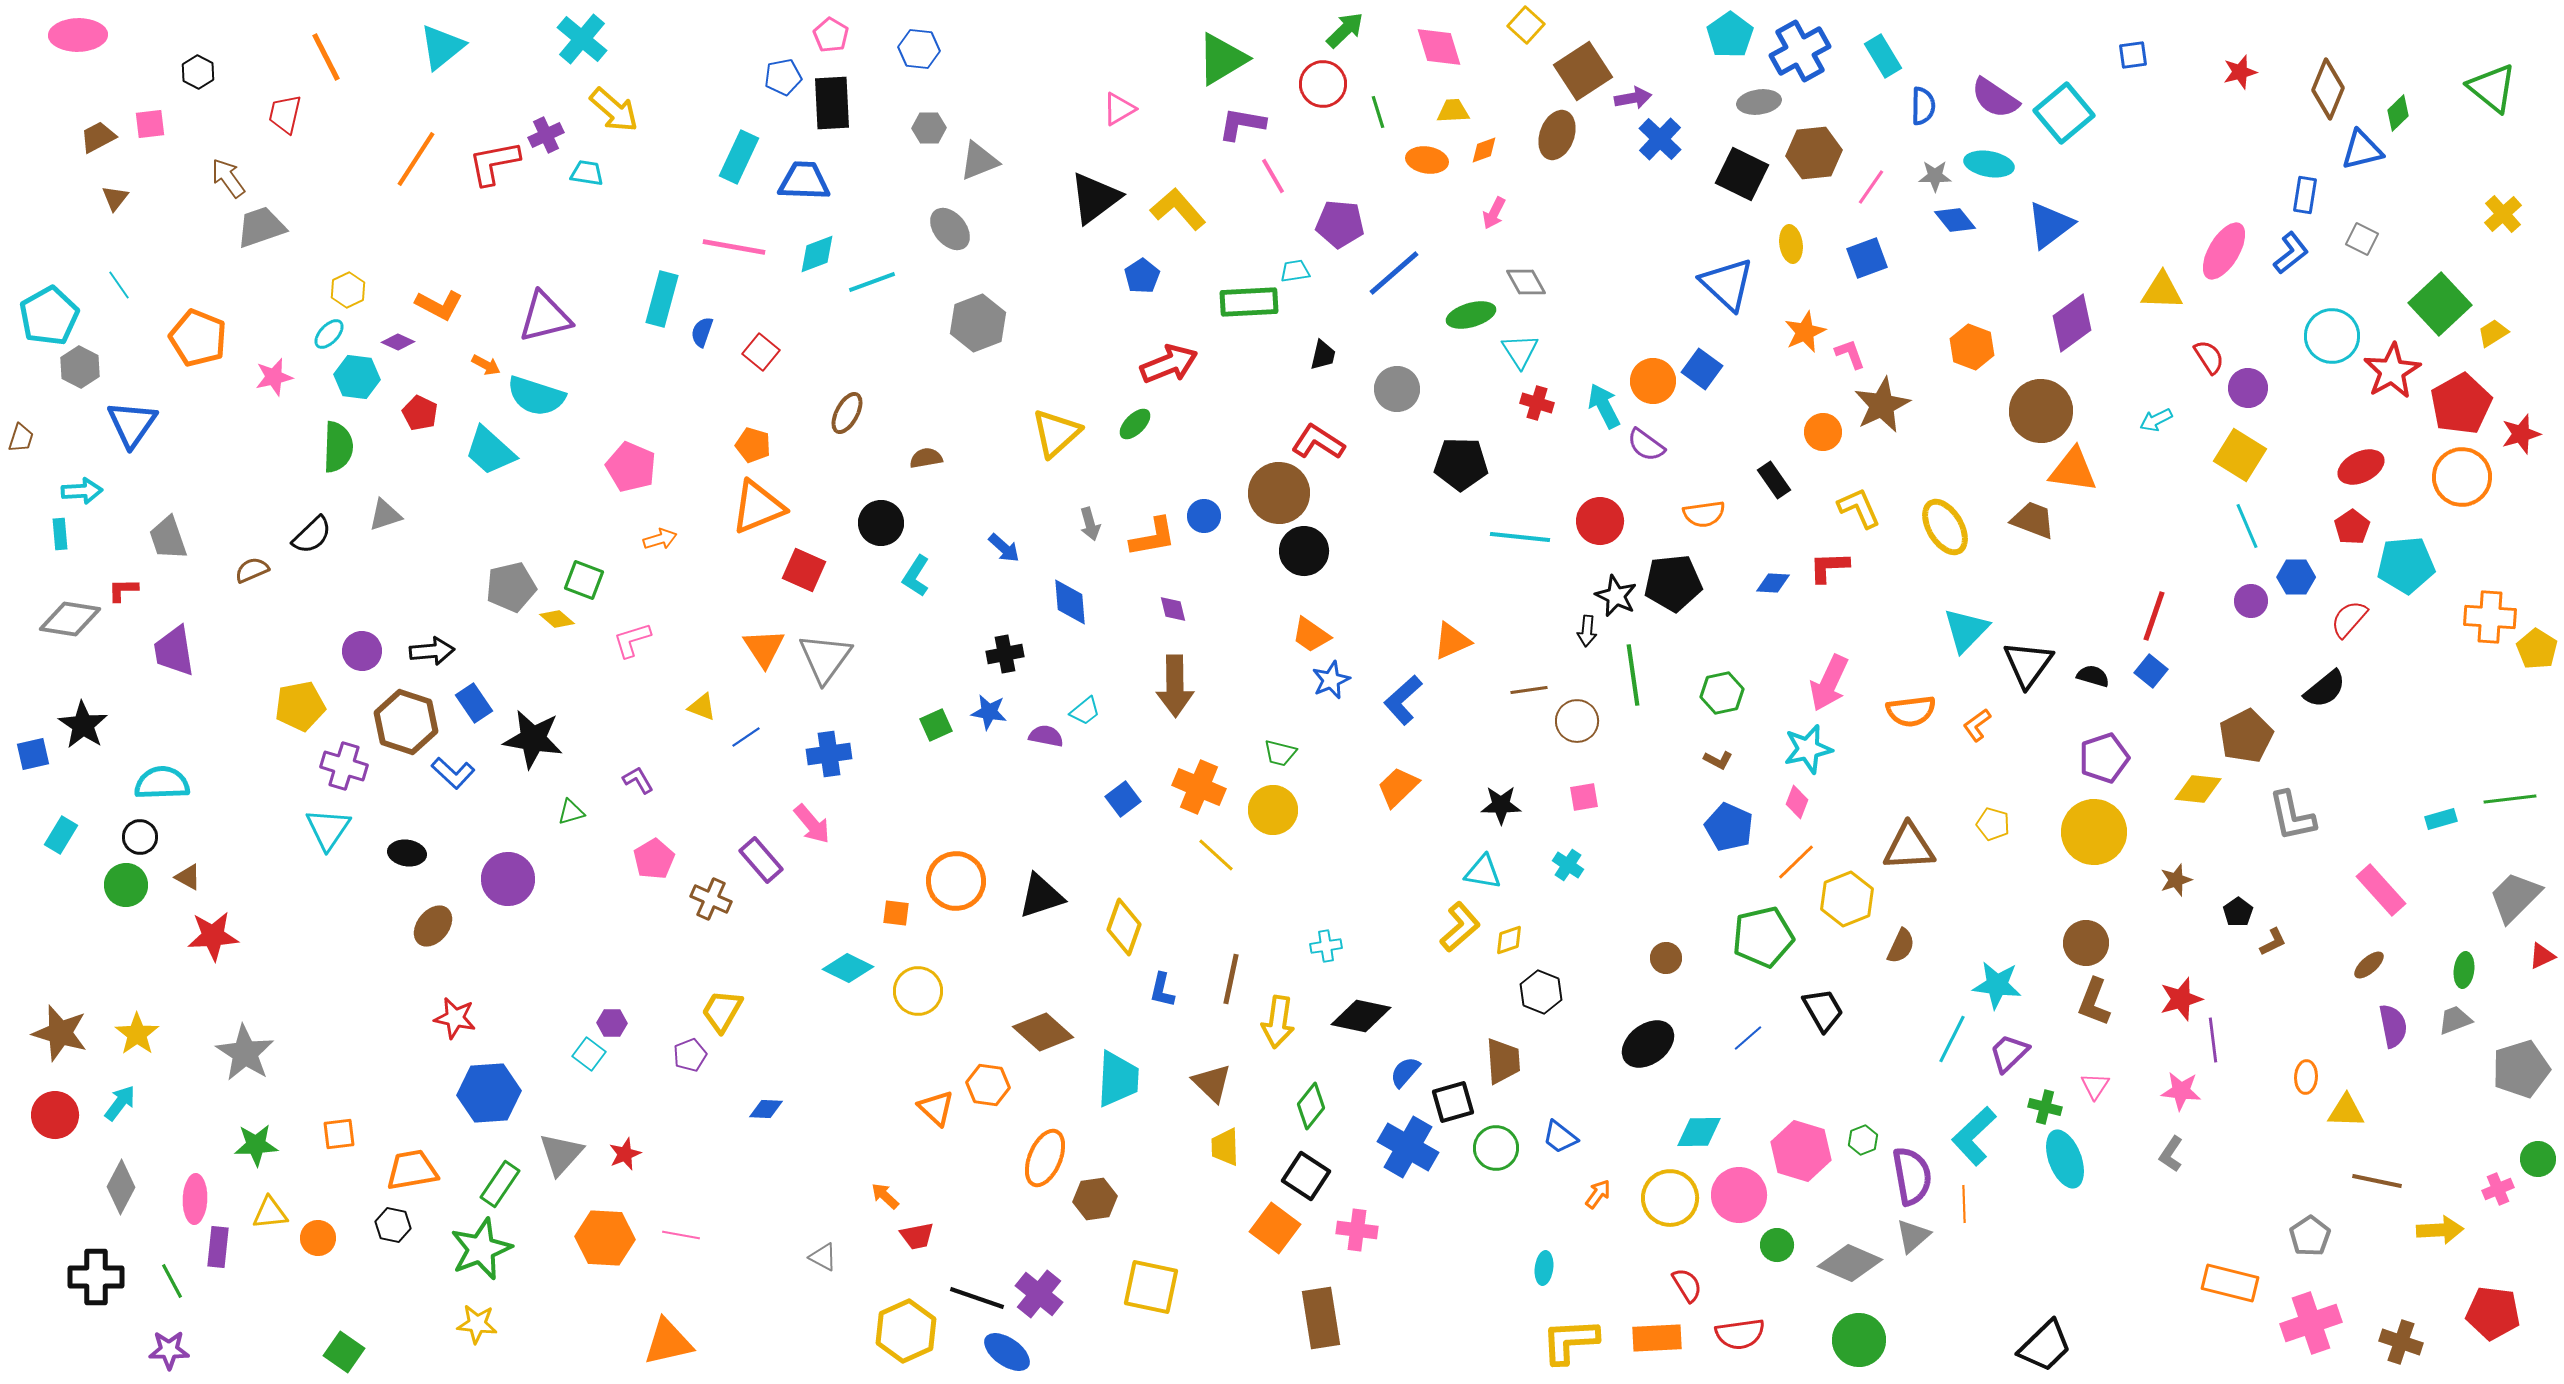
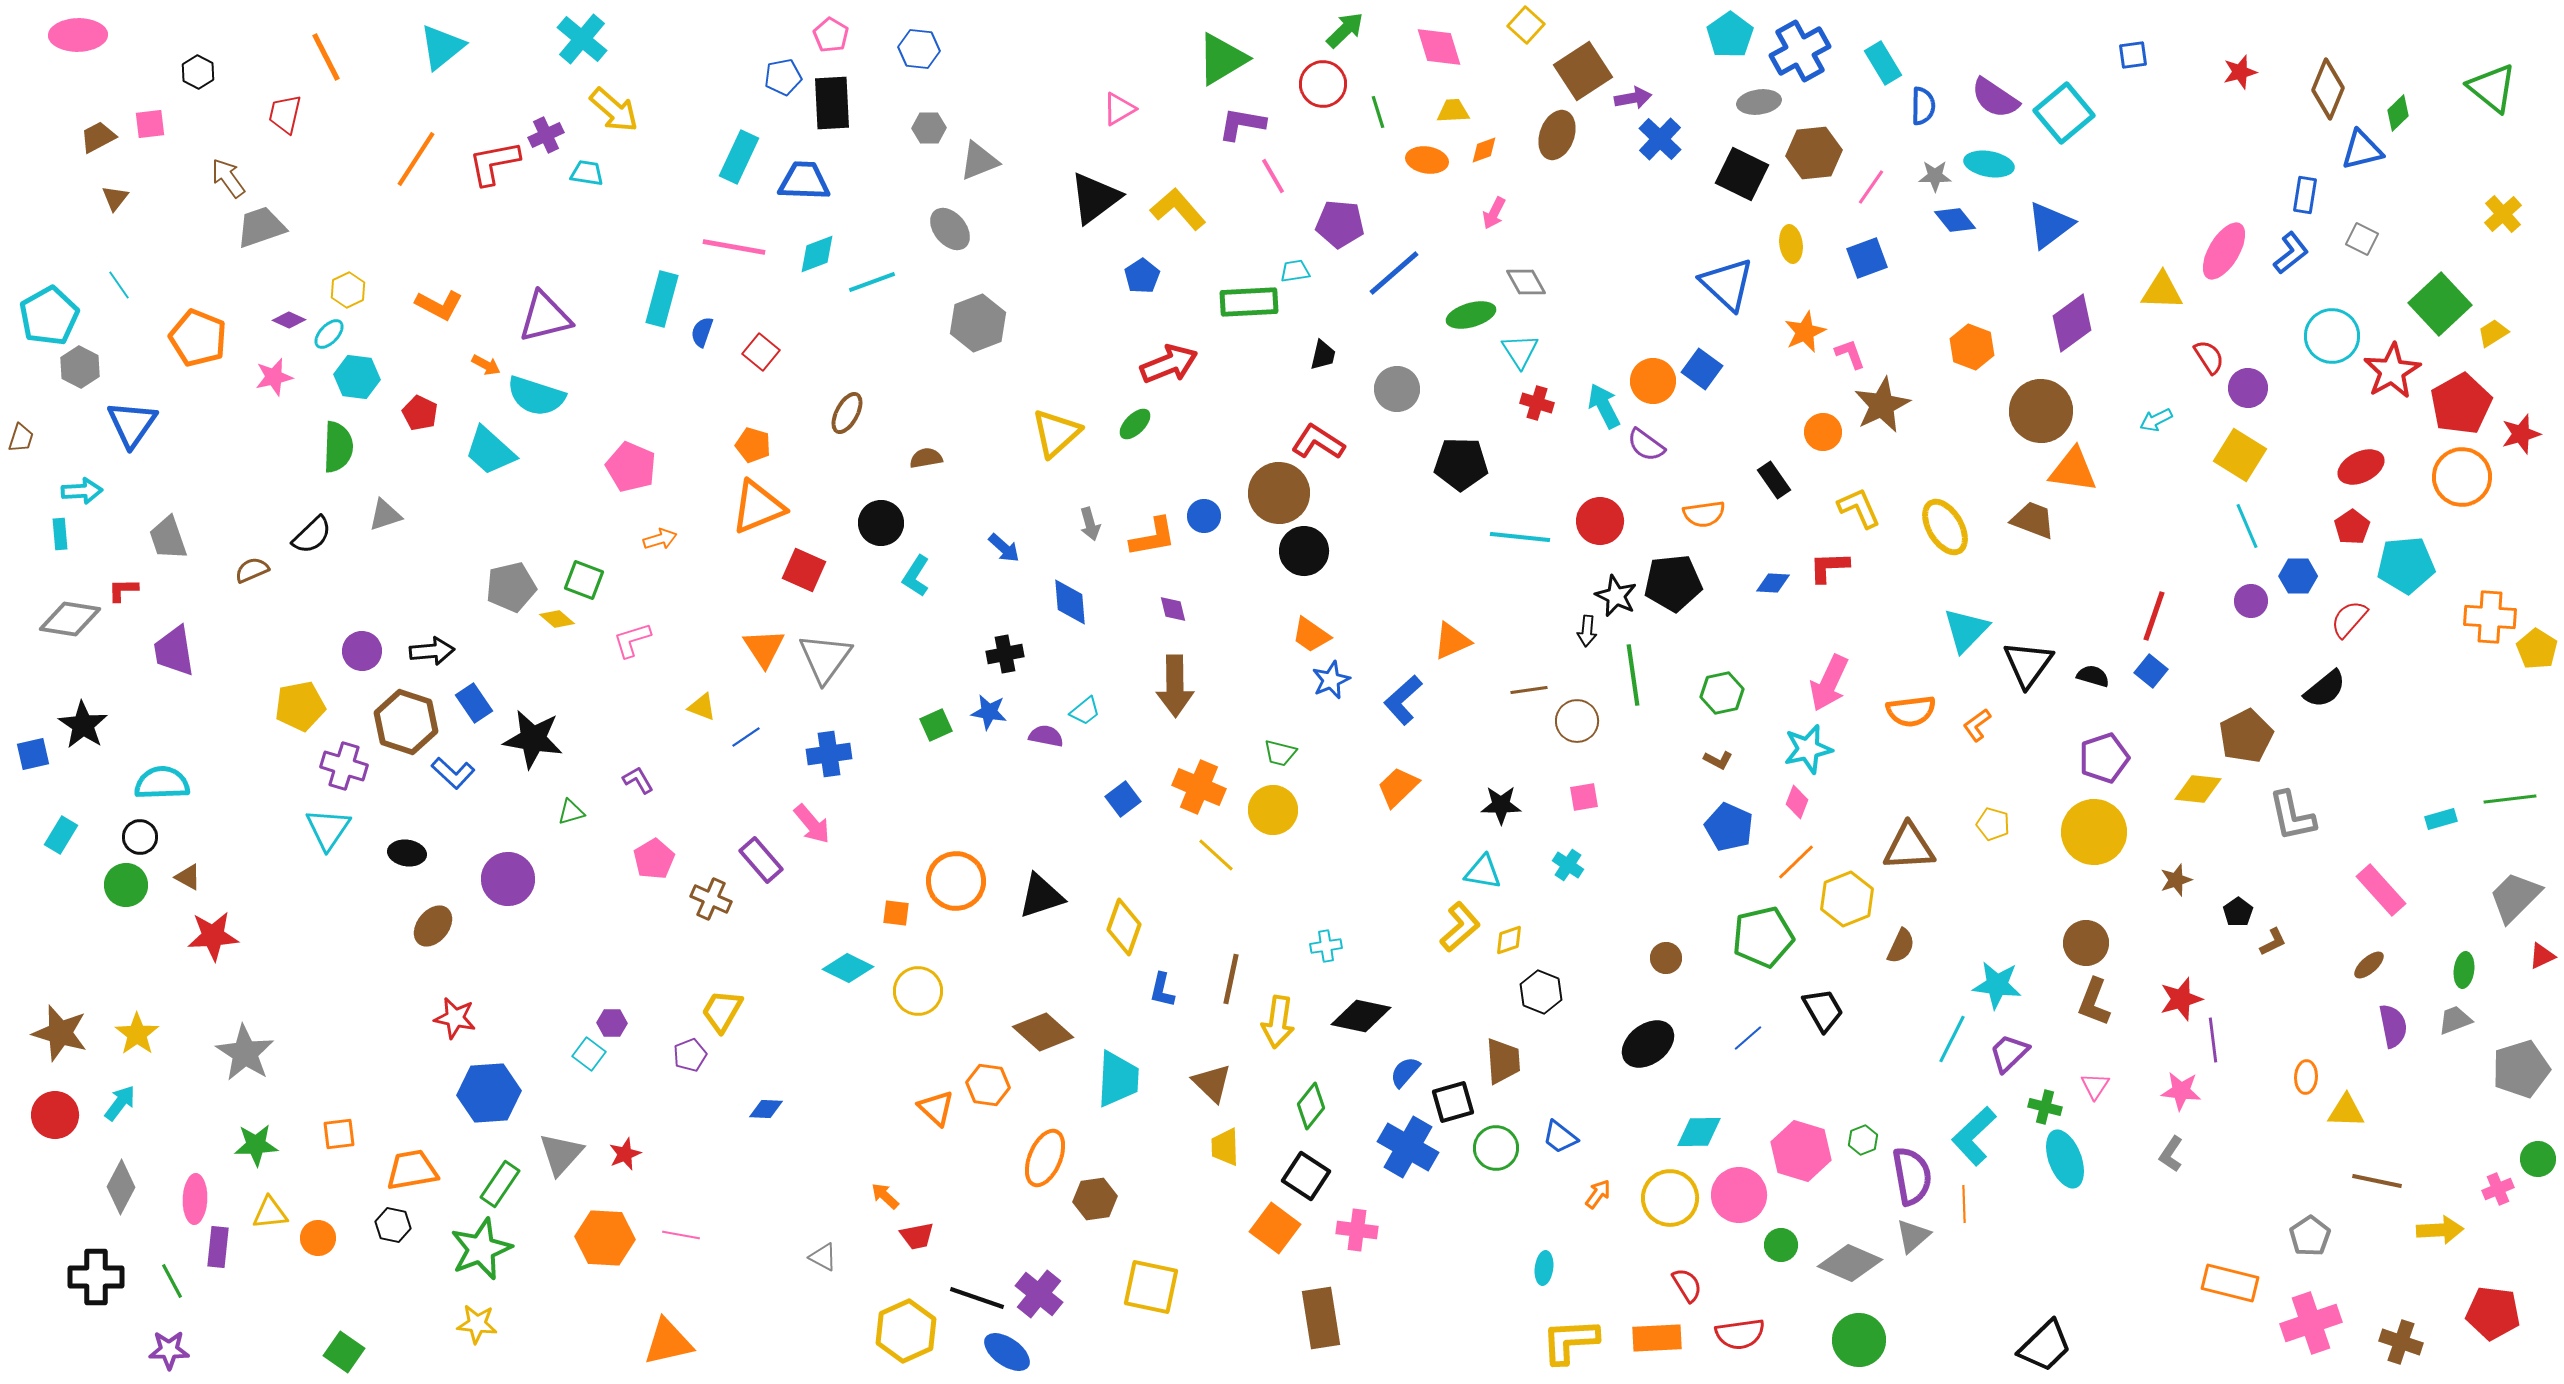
cyan rectangle at (1883, 56): moved 7 px down
purple diamond at (398, 342): moved 109 px left, 22 px up
blue hexagon at (2296, 577): moved 2 px right, 1 px up
green circle at (1777, 1245): moved 4 px right
